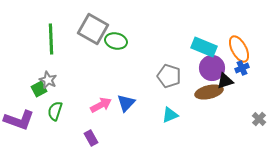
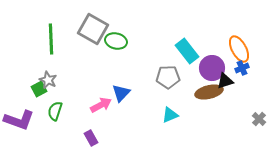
cyan rectangle: moved 17 px left, 4 px down; rotated 30 degrees clockwise
gray pentagon: moved 1 px left, 1 px down; rotated 20 degrees counterclockwise
blue triangle: moved 5 px left, 10 px up
